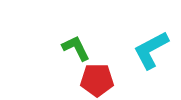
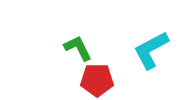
green L-shape: moved 2 px right
